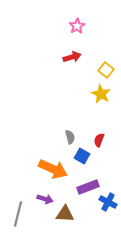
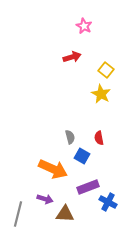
pink star: moved 7 px right; rotated 14 degrees counterclockwise
red semicircle: moved 2 px up; rotated 32 degrees counterclockwise
